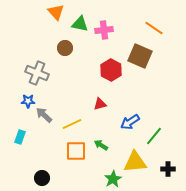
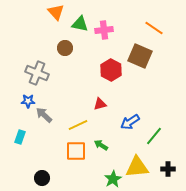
yellow line: moved 6 px right, 1 px down
yellow triangle: moved 2 px right, 5 px down
